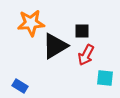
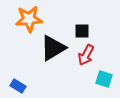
orange star: moved 2 px left, 4 px up
black triangle: moved 2 px left, 2 px down
cyan square: moved 1 px left, 1 px down; rotated 12 degrees clockwise
blue rectangle: moved 2 px left
